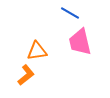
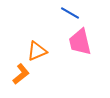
orange triangle: rotated 15 degrees counterclockwise
orange L-shape: moved 5 px left, 1 px up
